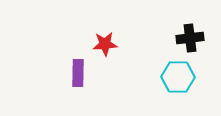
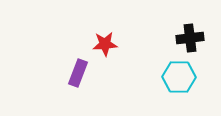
purple rectangle: rotated 20 degrees clockwise
cyan hexagon: moved 1 px right
